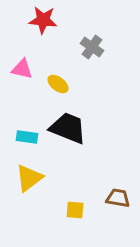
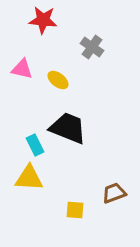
yellow ellipse: moved 4 px up
cyan rectangle: moved 8 px right, 8 px down; rotated 55 degrees clockwise
yellow triangle: rotated 40 degrees clockwise
brown trapezoid: moved 4 px left, 5 px up; rotated 30 degrees counterclockwise
